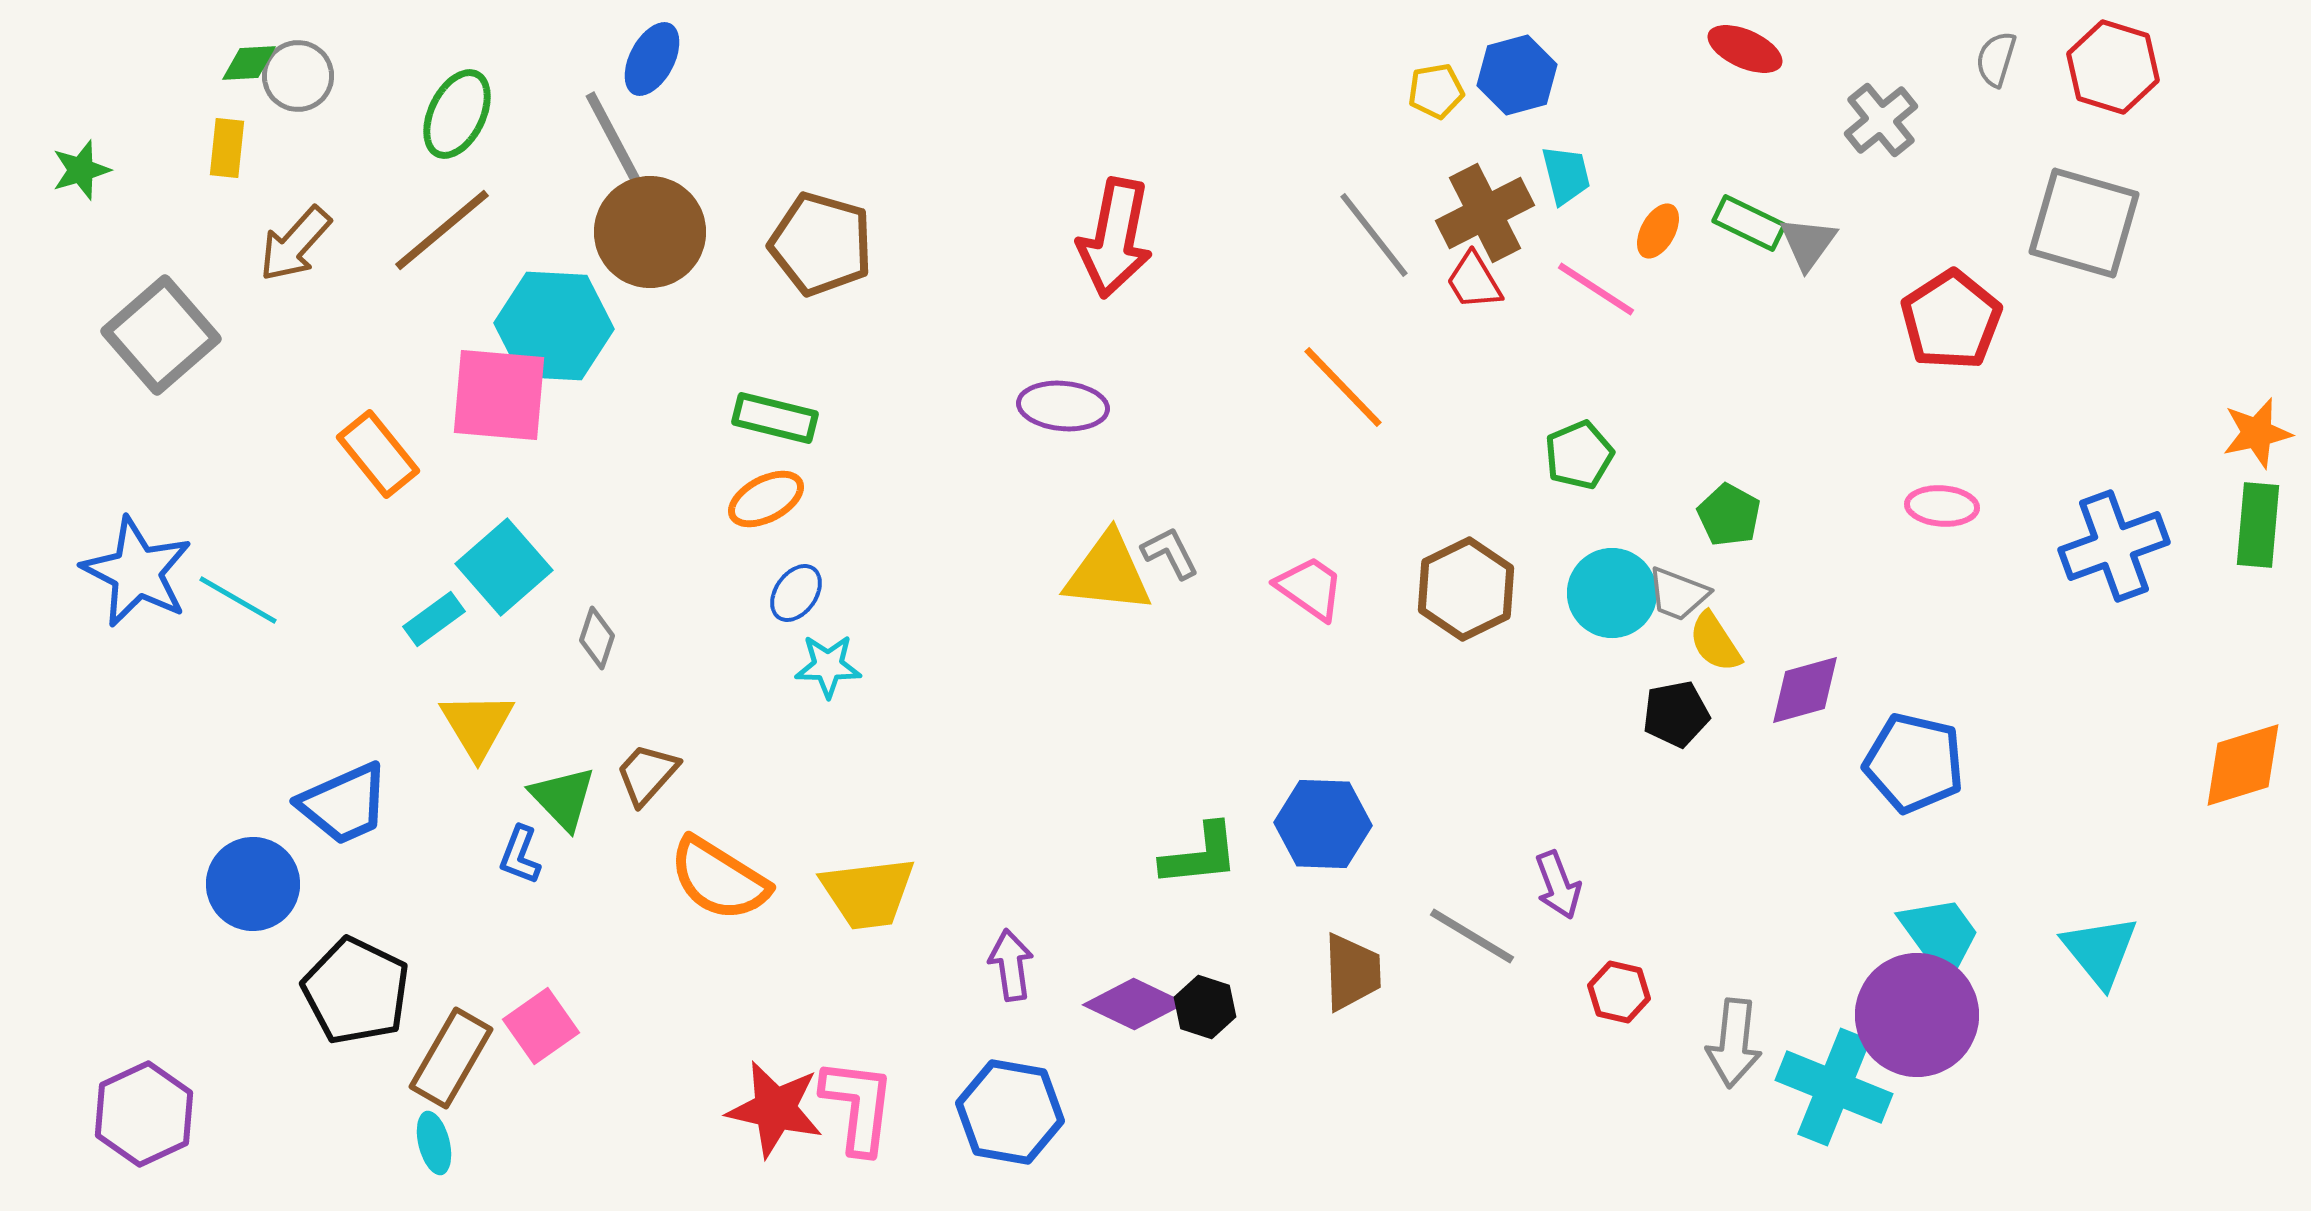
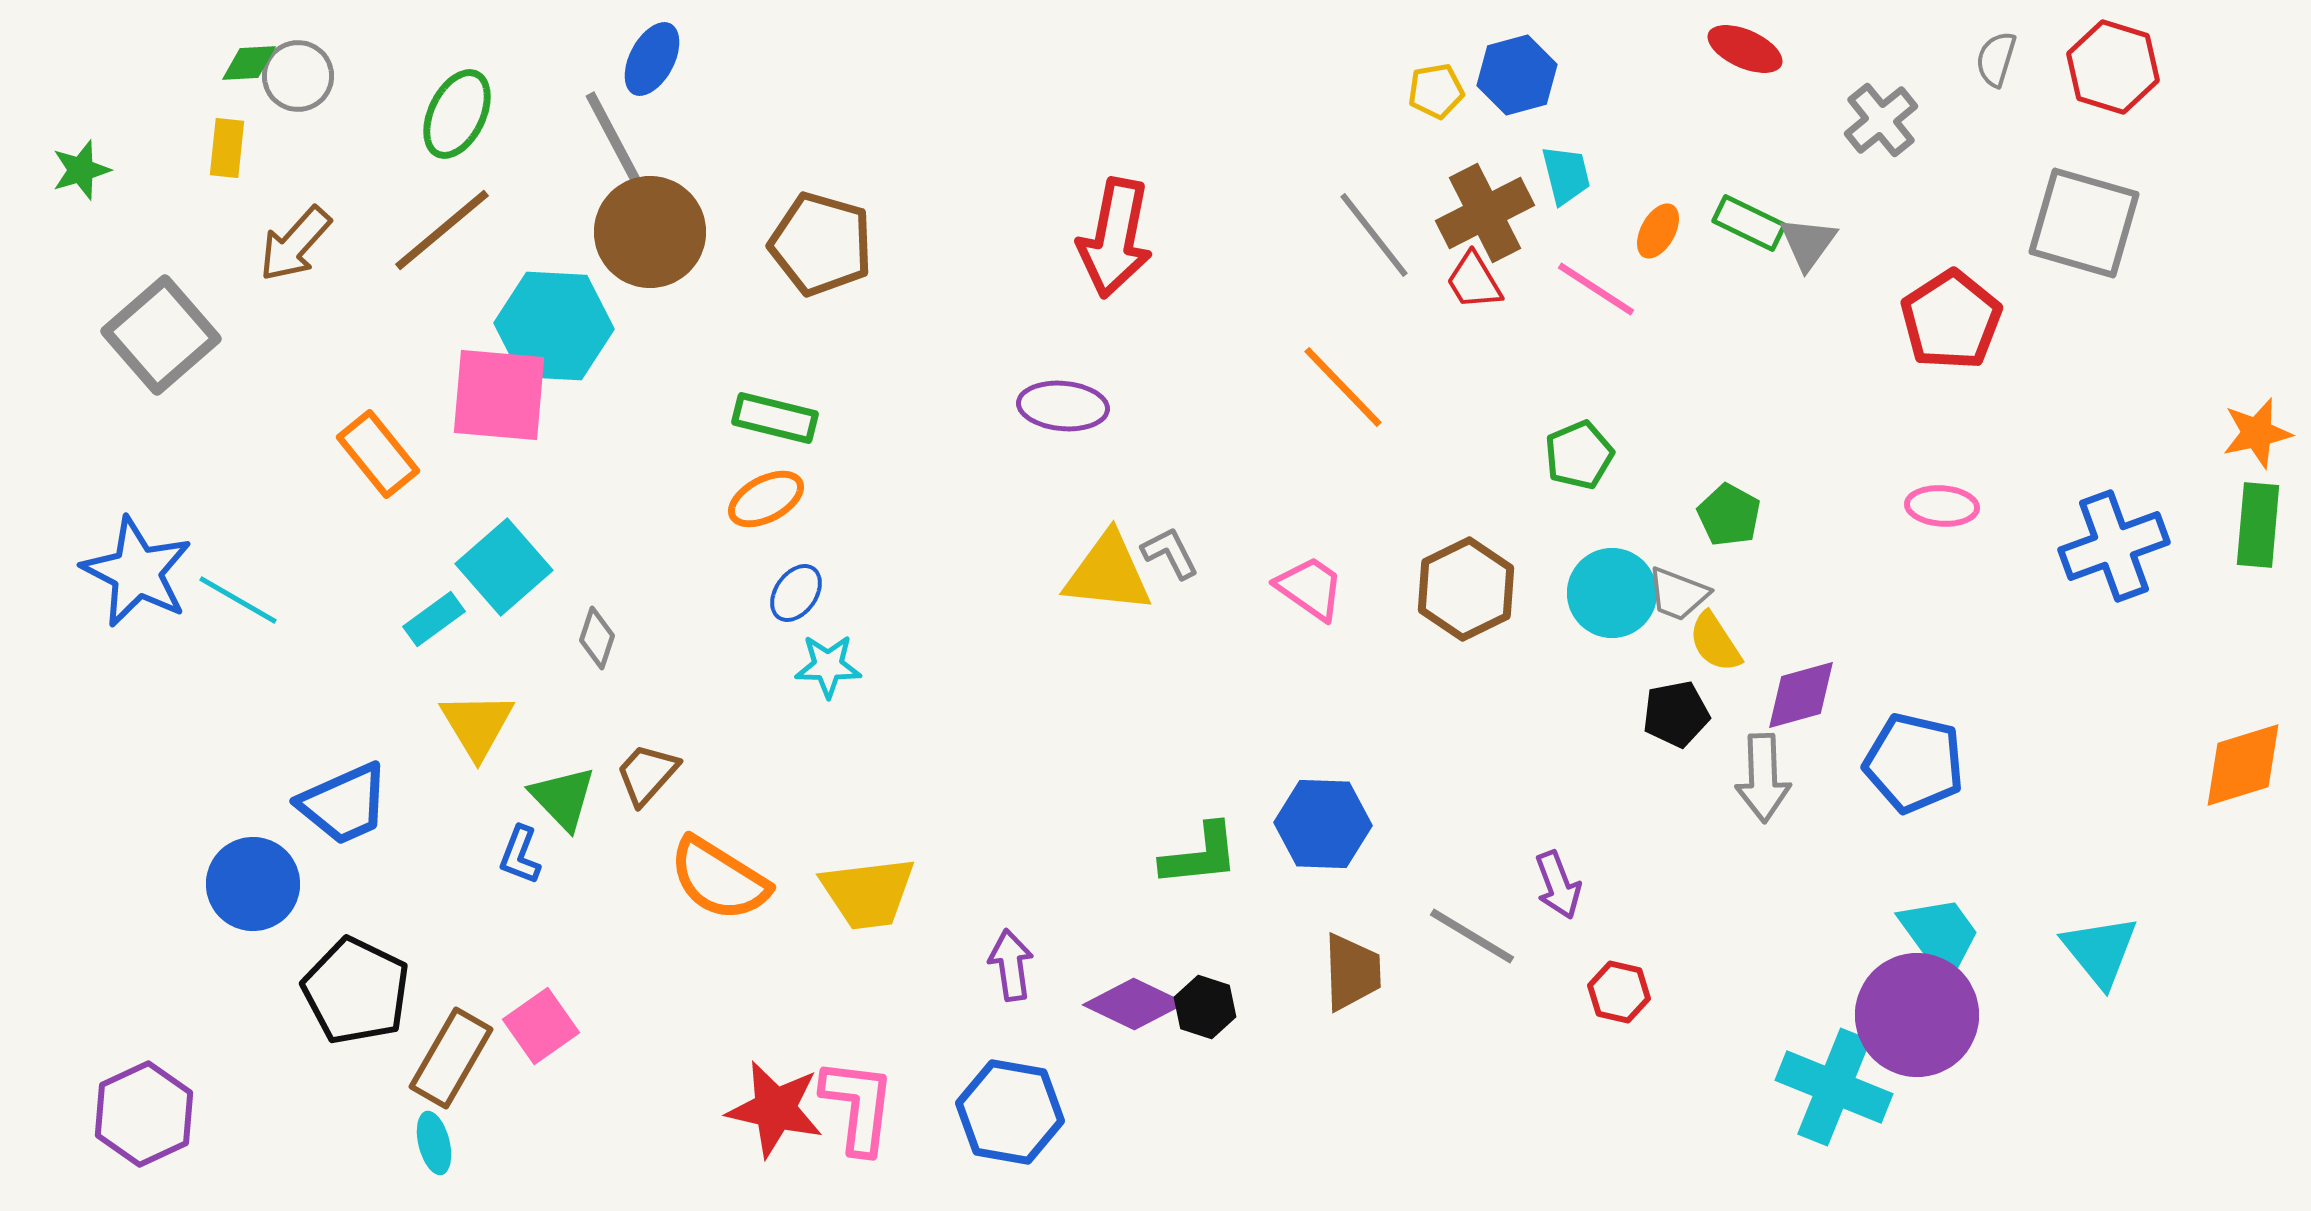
purple diamond at (1805, 690): moved 4 px left, 5 px down
gray arrow at (1734, 1043): moved 29 px right, 265 px up; rotated 8 degrees counterclockwise
